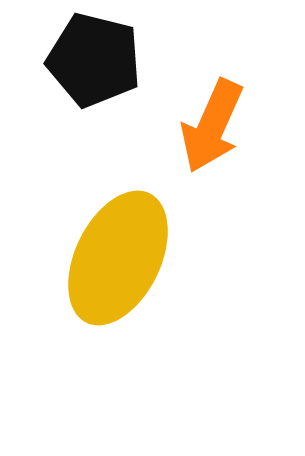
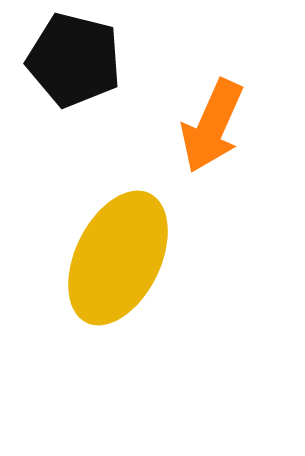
black pentagon: moved 20 px left
